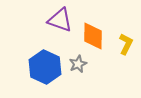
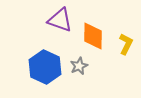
gray star: moved 1 px right, 2 px down
